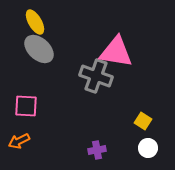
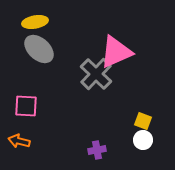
yellow ellipse: rotated 70 degrees counterclockwise
pink triangle: rotated 33 degrees counterclockwise
gray cross: moved 2 px up; rotated 24 degrees clockwise
yellow square: rotated 12 degrees counterclockwise
orange arrow: rotated 40 degrees clockwise
white circle: moved 5 px left, 8 px up
